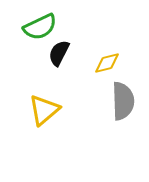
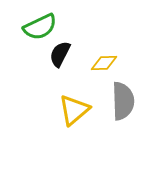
black semicircle: moved 1 px right, 1 px down
yellow diamond: moved 3 px left; rotated 12 degrees clockwise
yellow triangle: moved 30 px right
